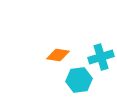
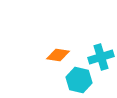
cyan hexagon: rotated 20 degrees clockwise
